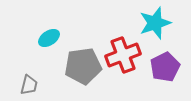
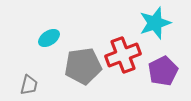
purple pentagon: moved 2 px left, 4 px down
